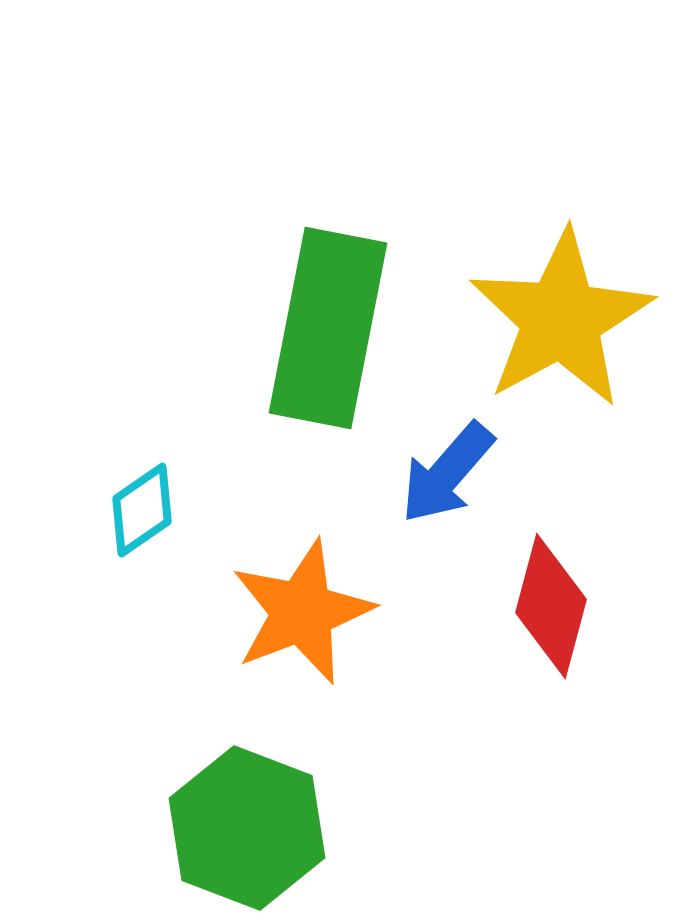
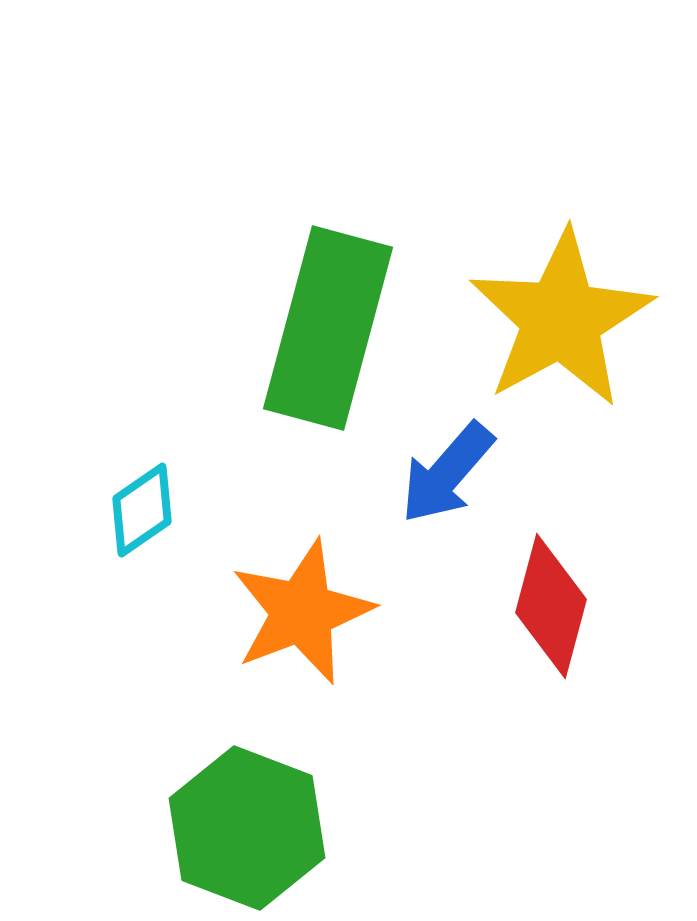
green rectangle: rotated 4 degrees clockwise
